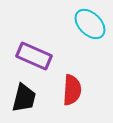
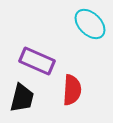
purple rectangle: moved 3 px right, 5 px down
black trapezoid: moved 2 px left
